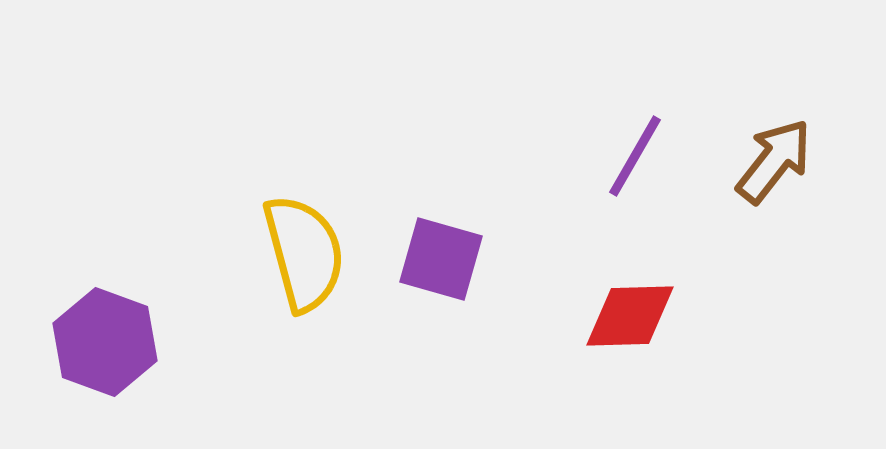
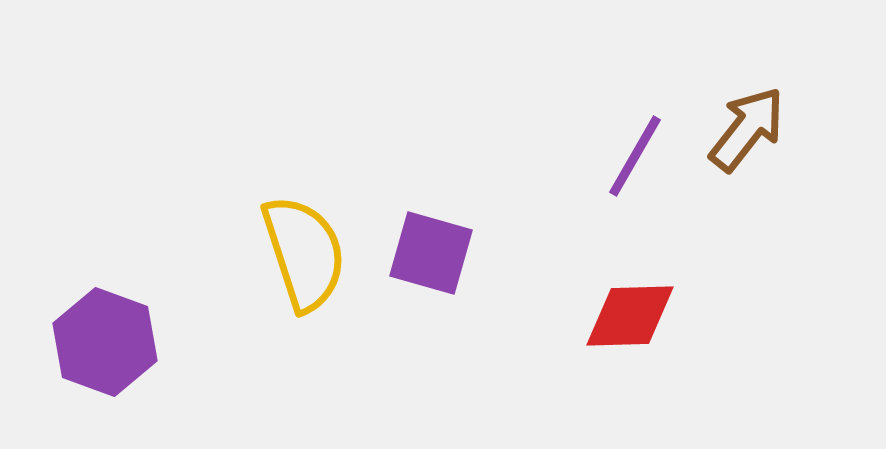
brown arrow: moved 27 px left, 32 px up
yellow semicircle: rotated 3 degrees counterclockwise
purple square: moved 10 px left, 6 px up
